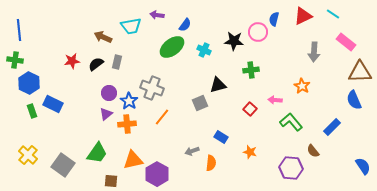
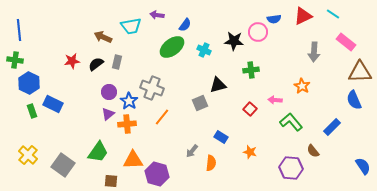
blue semicircle at (274, 19): rotated 112 degrees counterclockwise
purple circle at (109, 93): moved 1 px up
purple triangle at (106, 114): moved 2 px right
gray arrow at (192, 151): rotated 32 degrees counterclockwise
green trapezoid at (97, 153): moved 1 px right, 1 px up
orange triangle at (133, 160): rotated 10 degrees clockwise
purple hexagon at (157, 174): rotated 15 degrees counterclockwise
